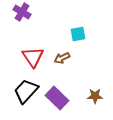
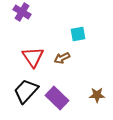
brown star: moved 2 px right, 1 px up
